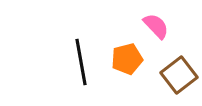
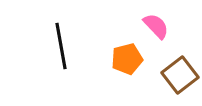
black line: moved 20 px left, 16 px up
brown square: moved 1 px right
